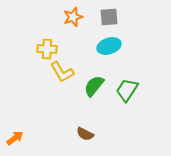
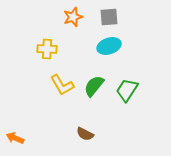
yellow L-shape: moved 13 px down
orange arrow: rotated 120 degrees counterclockwise
